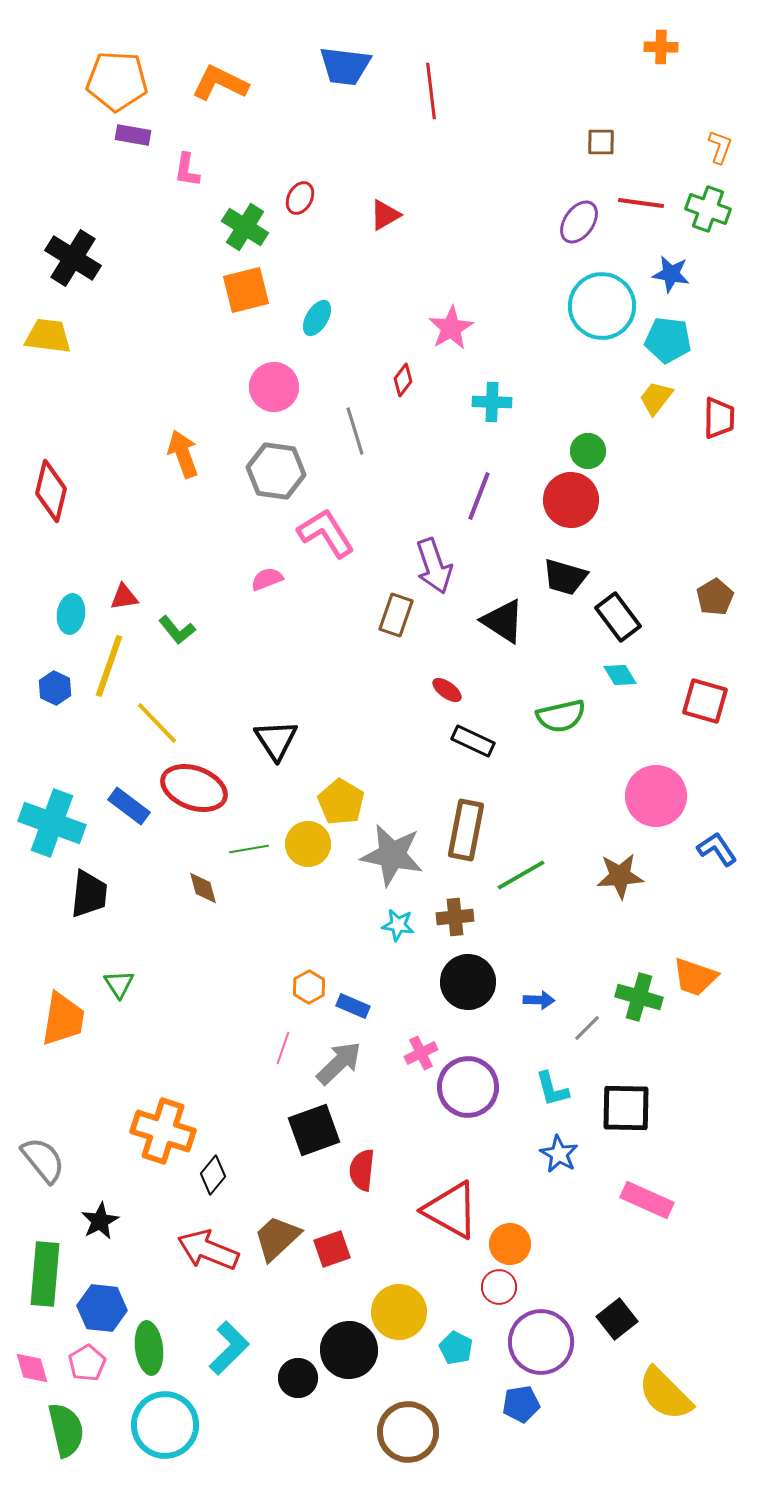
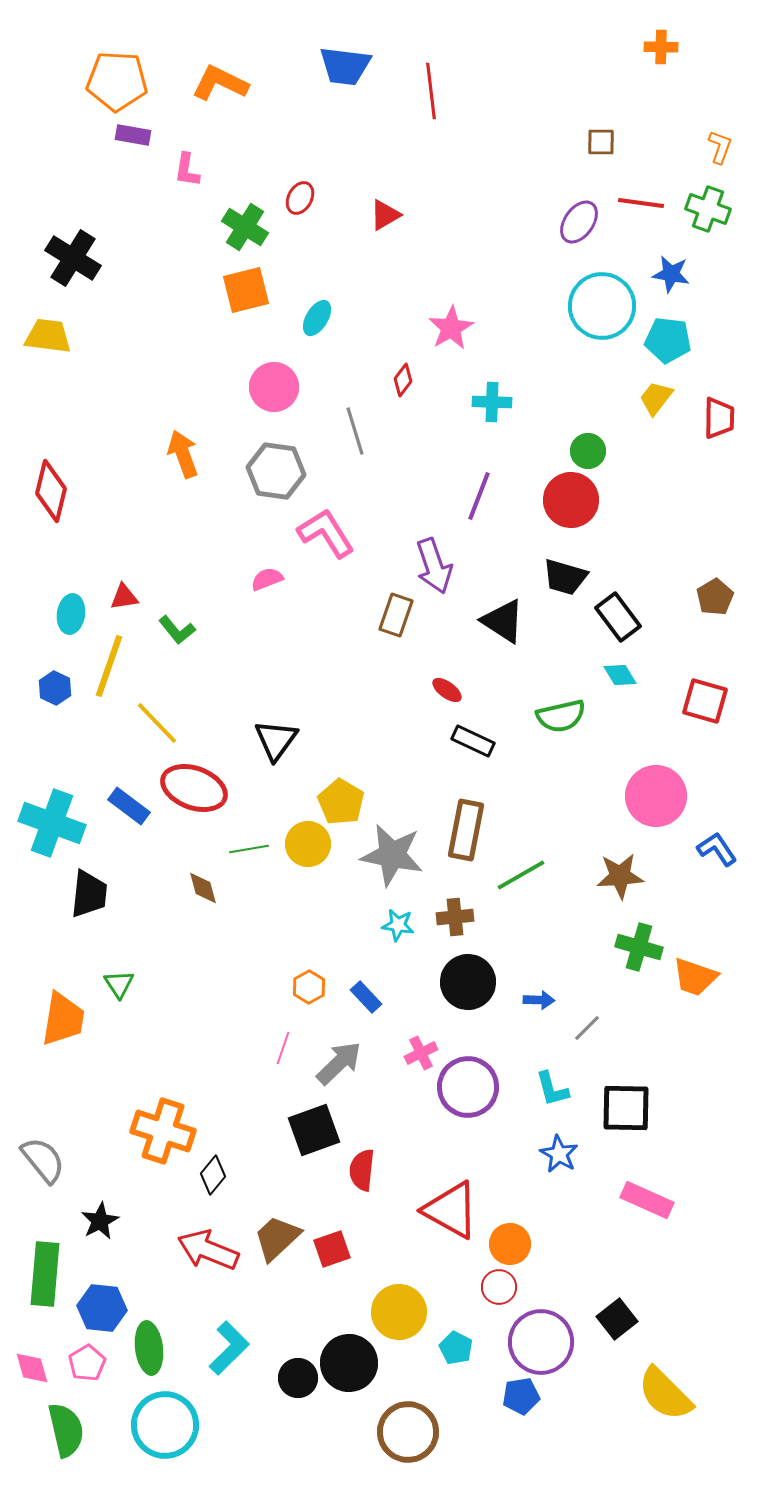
black triangle at (276, 740): rotated 9 degrees clockwise
green cross at (639, 997): moved 50 px up
blue rectangle at (353, 1006): moved 13 px right, 9 px up; rotated 24 degrees clockwise
black circle at (349, 1350): moved 13 px down
blue pentagon at (521, 1404): moved 8 px up
